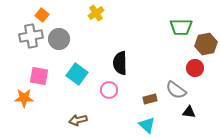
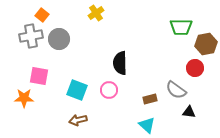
cyan square: moved 16 px down; rotated 15 degrees counterclockwise
